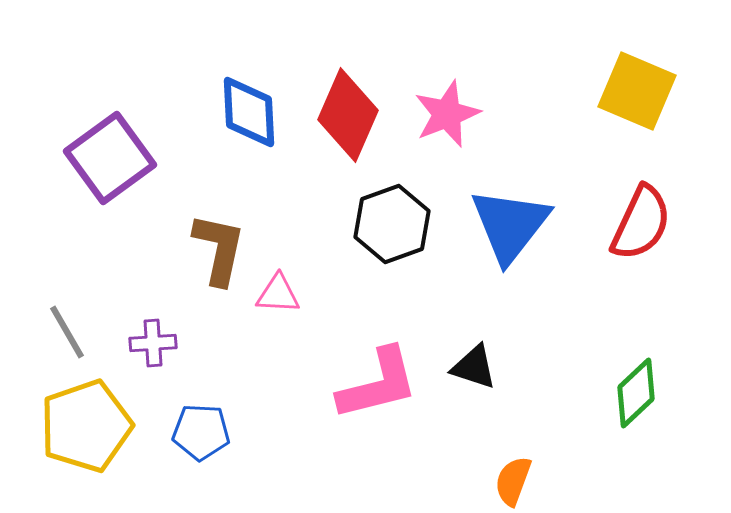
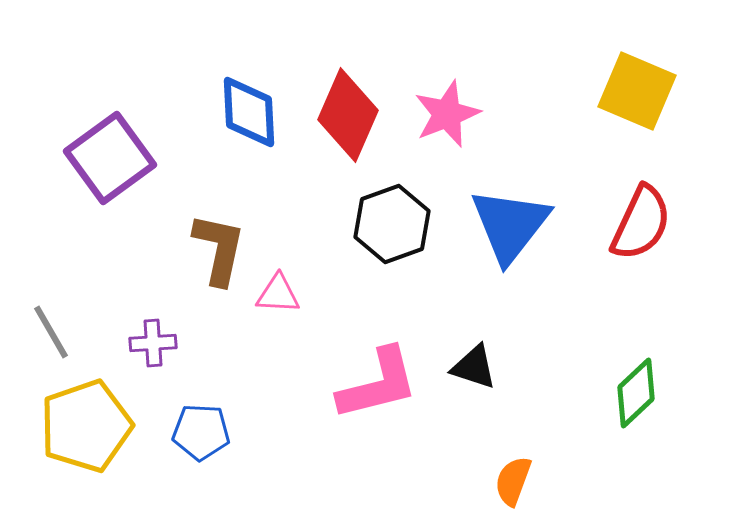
gray line: moved 16 px left
